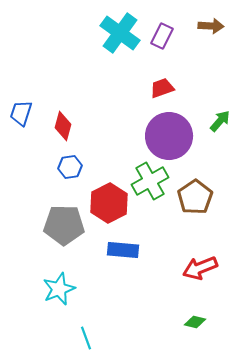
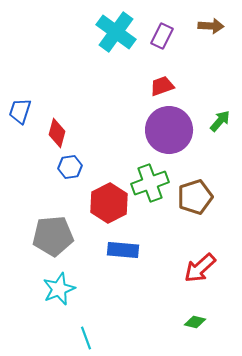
cyan cross: moved 4 px left, 1 px up
red trapezoid: moved 2 px up
blue trapezoid: moved 1 px left, 2 px up
red diamond: moved 6 px left, 7 px down
purple circle: moved 6 px up
green cross: moved 2 px down; rotated 9 degrees clockwise
brown pentagon: rotated 16 degrees clockwise
gray pentagon: moved 11 px left, 11 px down; rotated 6 degrees counterclockwise
red arrow: rotated 20 degrees counterclockwise
